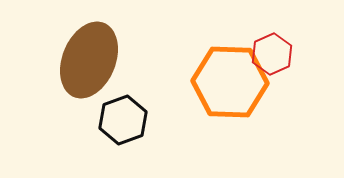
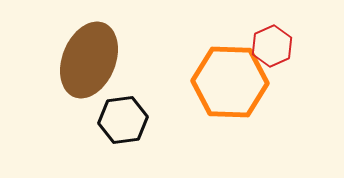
red hexagon: moved 8 px up
black hexagon: rotated 12 degrees clockwise
